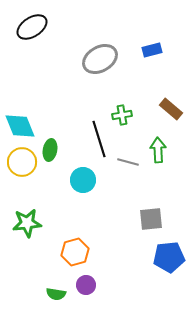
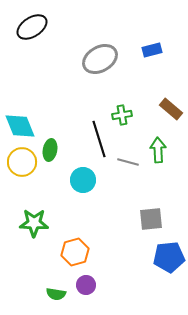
green star: moved 7 px right; rotated 8 degrees clockwise
